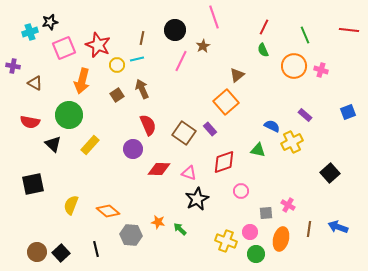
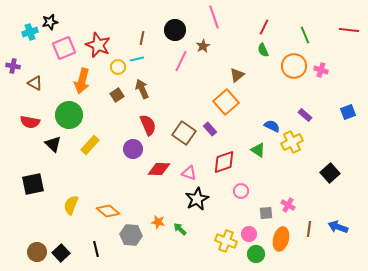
yellow circle at (117, 65): moved 1 px right, 2 px down
green triangle at (258, 150): rotated 21 degrees clockwise
pink circle at (250, 232): moved 1 px left, 2 px down
